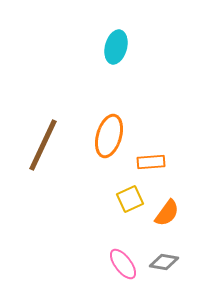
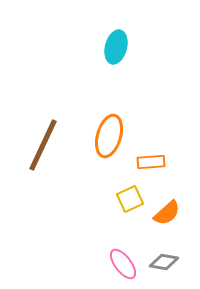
orange semicircle: rotated 12 degrees clockwise
